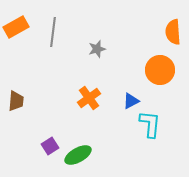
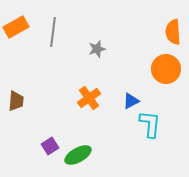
orange circle: moved 6 px right, 1 px up
